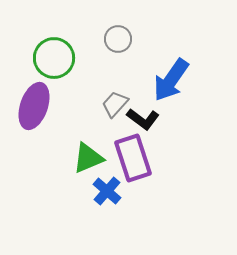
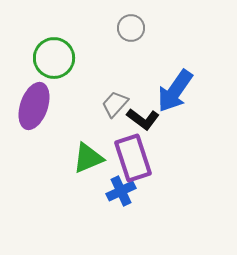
gray circle: moved 13 px right, 11 px up
blue arrow: moved 4 px right, 11 px down
blue cross: moved 14 px right; rotated 24 degrees clockwise
